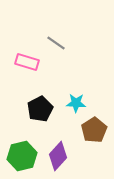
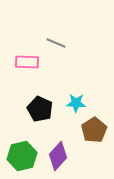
gray line: rotated 12 degrees counterclockwise
pink rectangle: rotated 15 degrees counterclockwise
black pentagon: rotated 20 degrees counterclockwise
